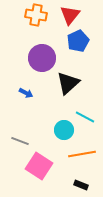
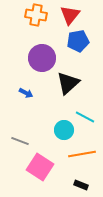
blue pentagon: rotated 15 degrees clockwise
pink square: moved 1 px right, 1 px down
